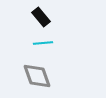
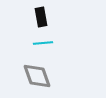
black rectangle: rotated 30 degrees clockwise
